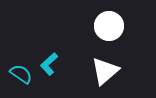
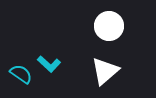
cyan L-shape: rotated 95 degrees counterclockwise
